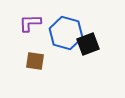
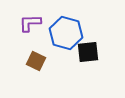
black square: moved 8 px down; rotated 15 degrees clockwise
brown square: moved 1 px right; rotated 18 degrees clockwise
